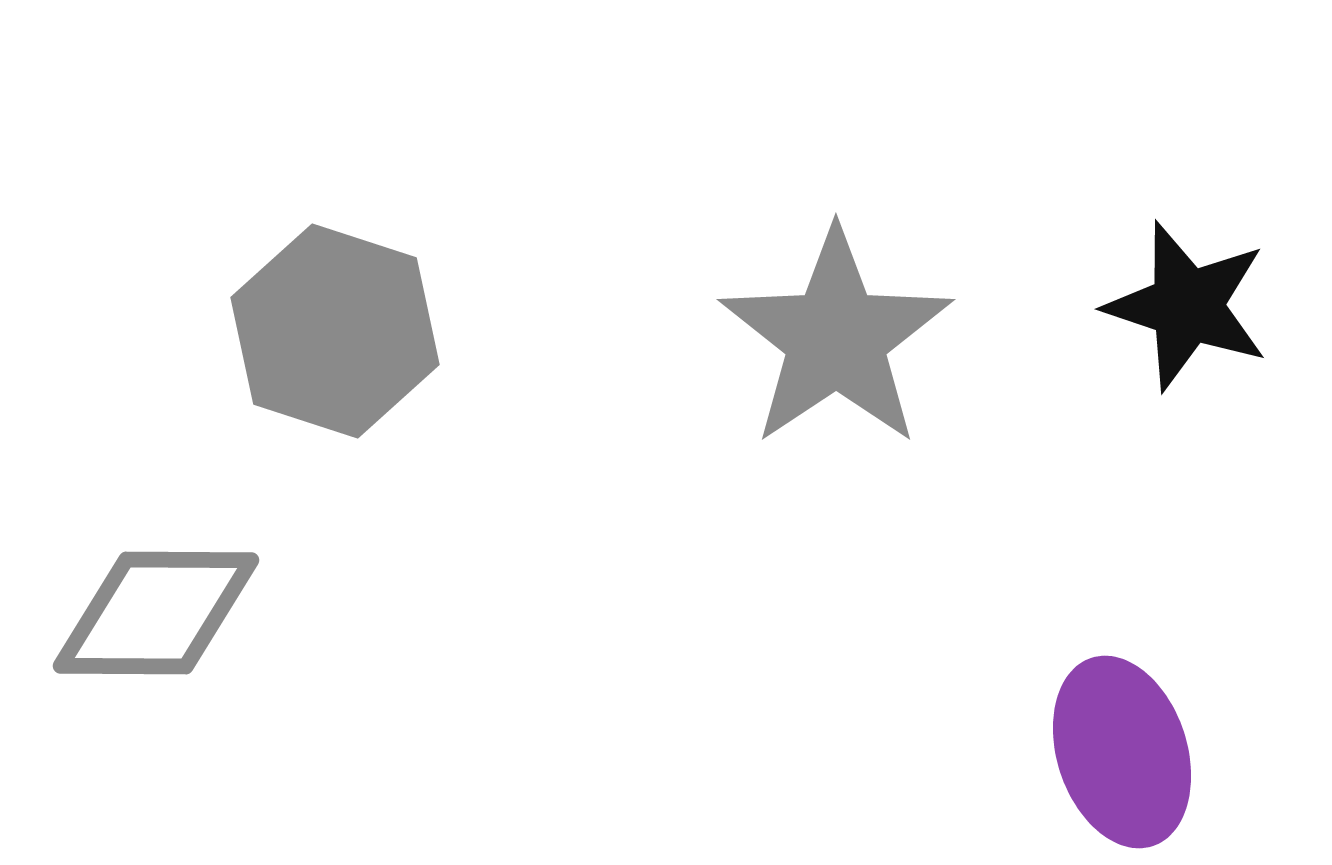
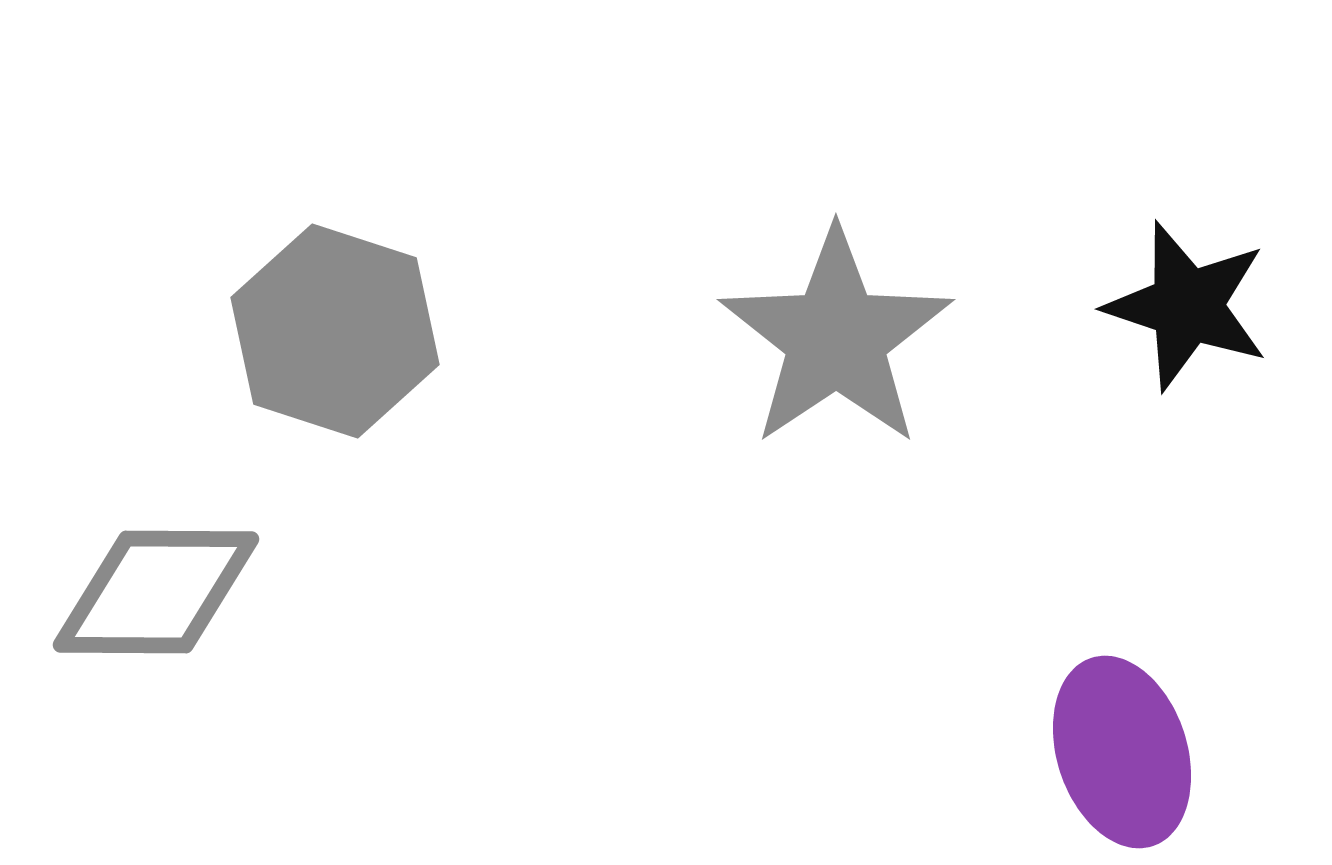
gray diamond: moved 21 px up
